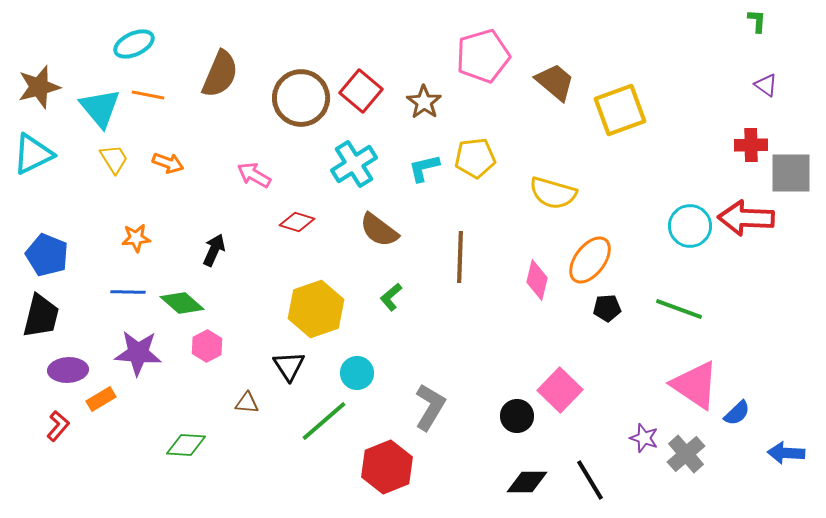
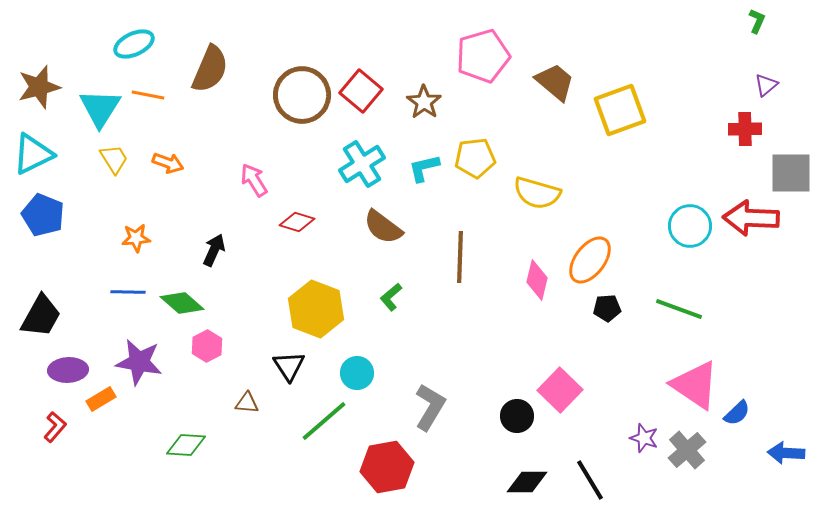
green L-shape at (757, 21): rotated 20 degrees clockwise
brown semicircle at (220, 74): moved 10 px left, 5 px up
purple triangle at (766, 85): rotated 45 degrees clockwise
brown circle at (301, 98): moved 1 px right, 3 px up
cyan triangle at (100, 108): rotated 12 degrees clockwise
red cross at (751, 145): moved 6 px left, 16 px up
cyan cross at (354, 164): moved 8 px right
pink arrow at (254, 175): moved 5 px down; rotated 28 degrees clockwise
yellow semicircle at (553, 193): moved 16 px left
red arrow at (746, 218): moved 5 px right
brown semicircle at (379, 230): moved 4 px right, 3 px up
blue pentagon at (47, 255): moved 4 px left, 40 px up
yellow hexagon at (316, 309): rotated 20 degrees counterclockwise
black trapezoid at (41, 316): rotated 15 degrees clockwise
purple star at (138, 353): moved 1 px right, 9 px down; rotated 6 degrees clockwise
red L-shape at (58, 426): moved 3 px left, 1 px down
gray cross at (686, 454): moved 1 px right, 4 px up
red hexagon at (387, 467): rotated 12 degrees clockwise
